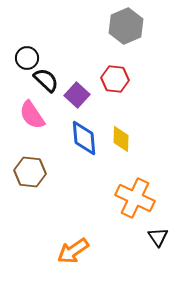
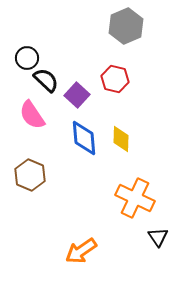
red hexagon: rotated 8 degrees clockwise
brown hexagon: moved 3 px down; rotated 16 degrees clockwise
orange arrow: moved 8 px right
